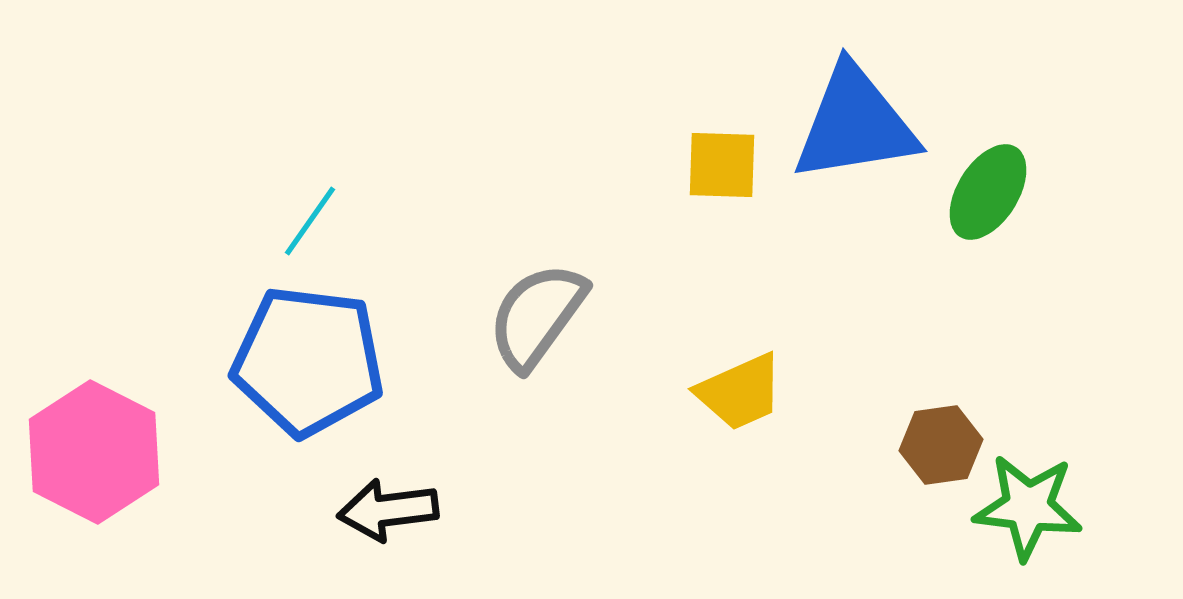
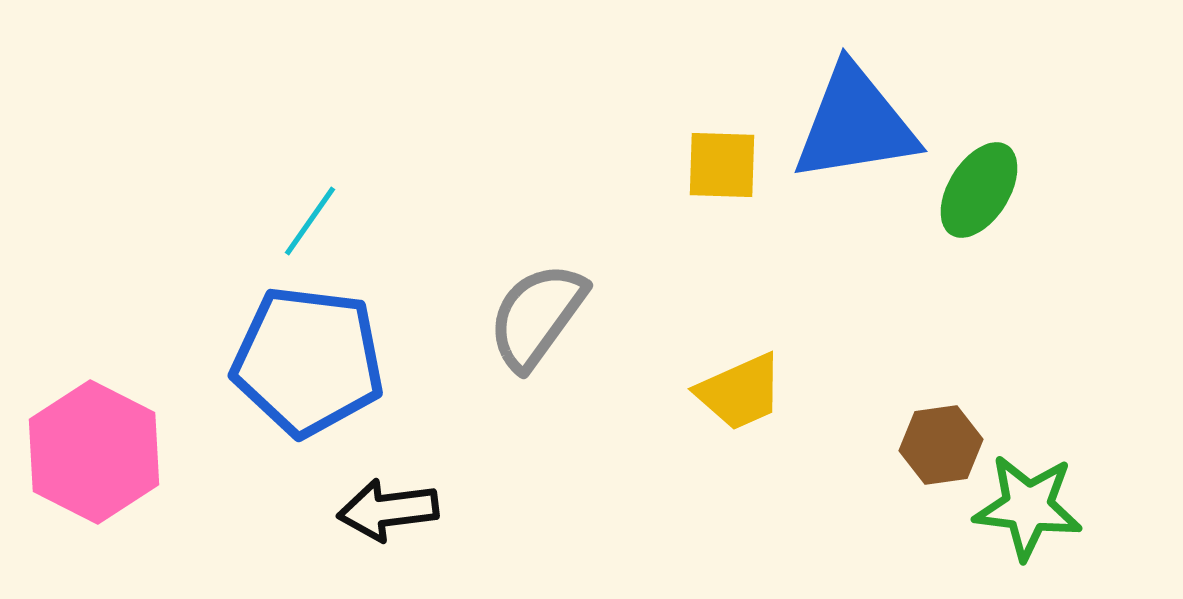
green ellipse: moved 9 px left, 2 px up
